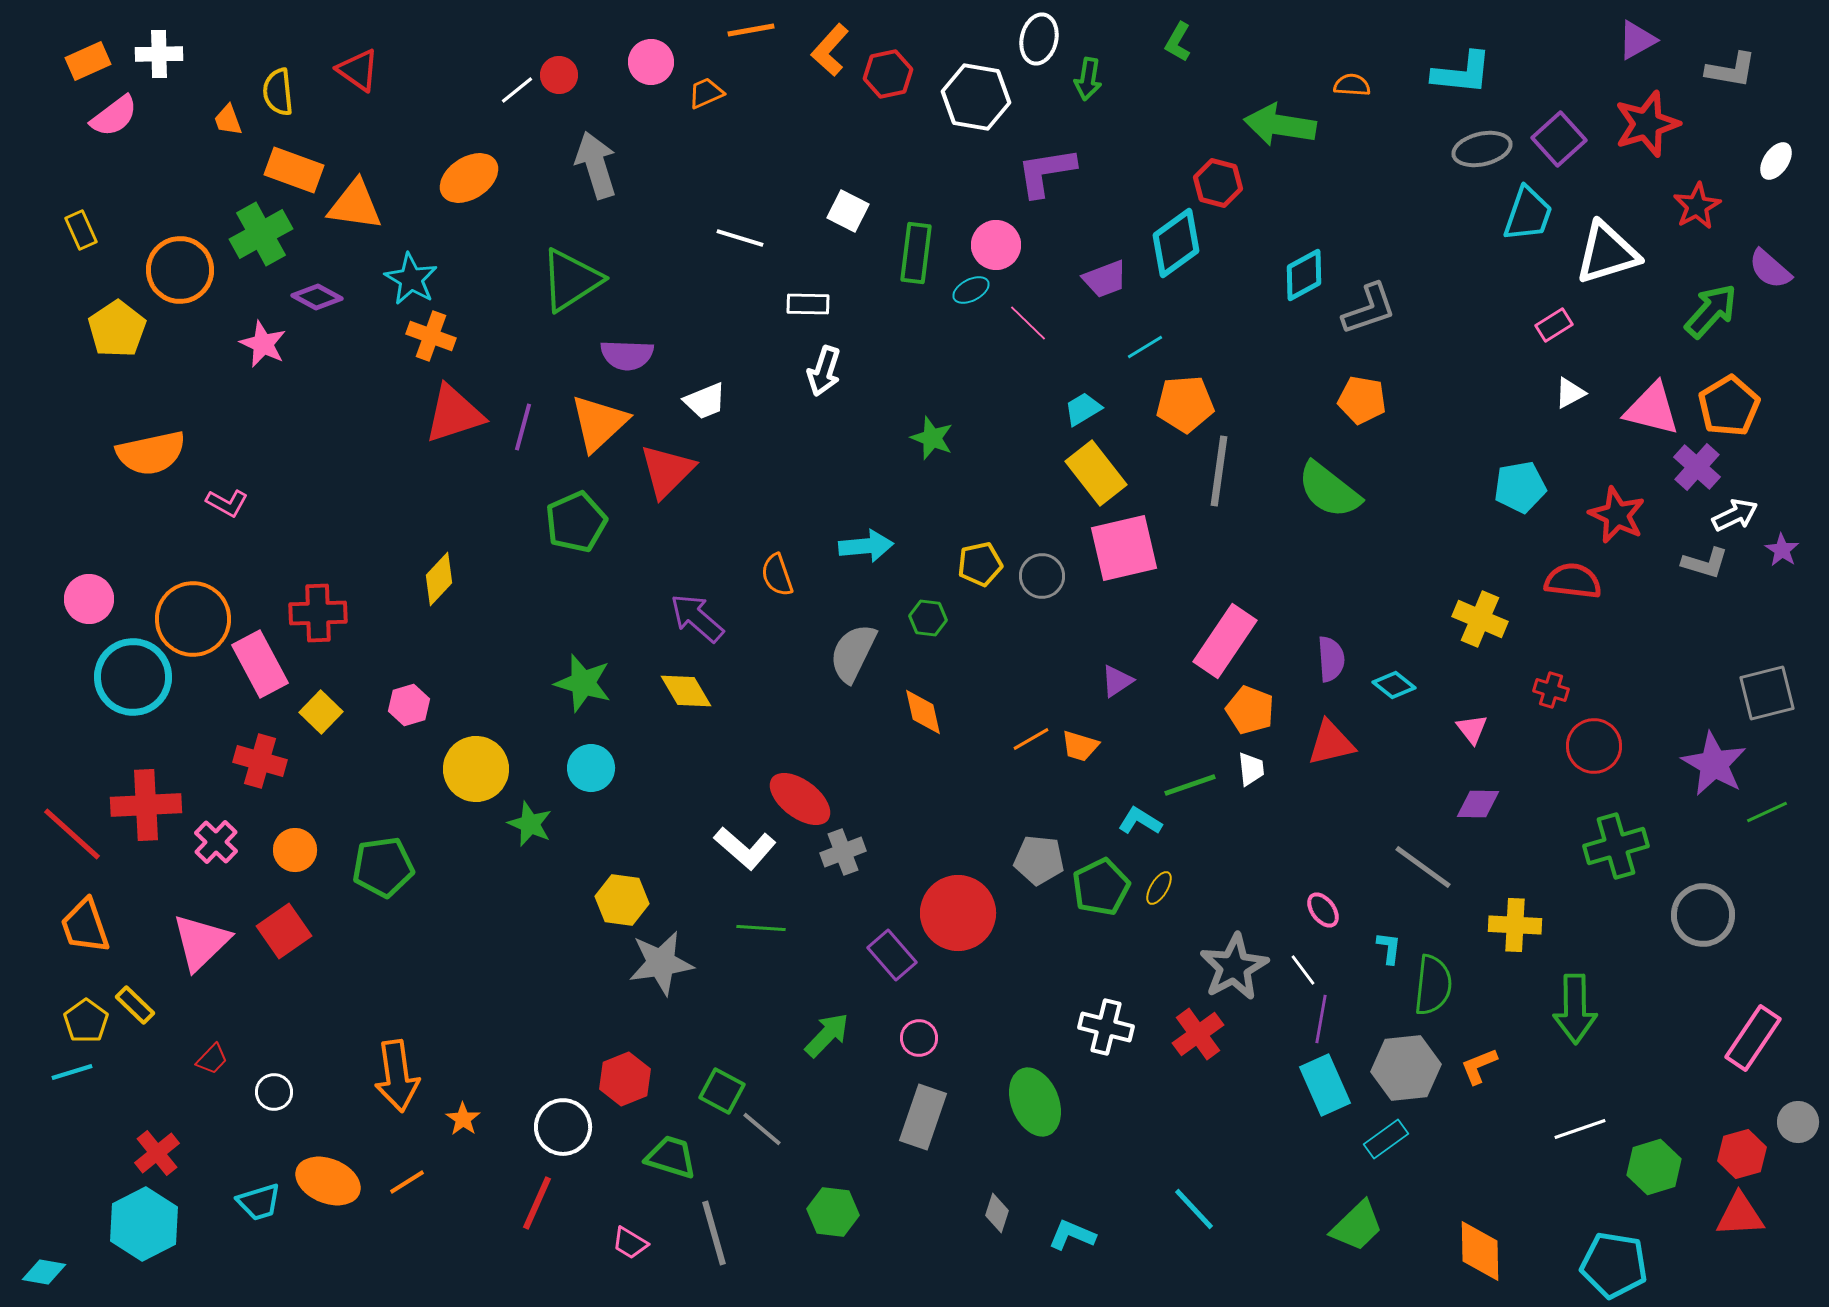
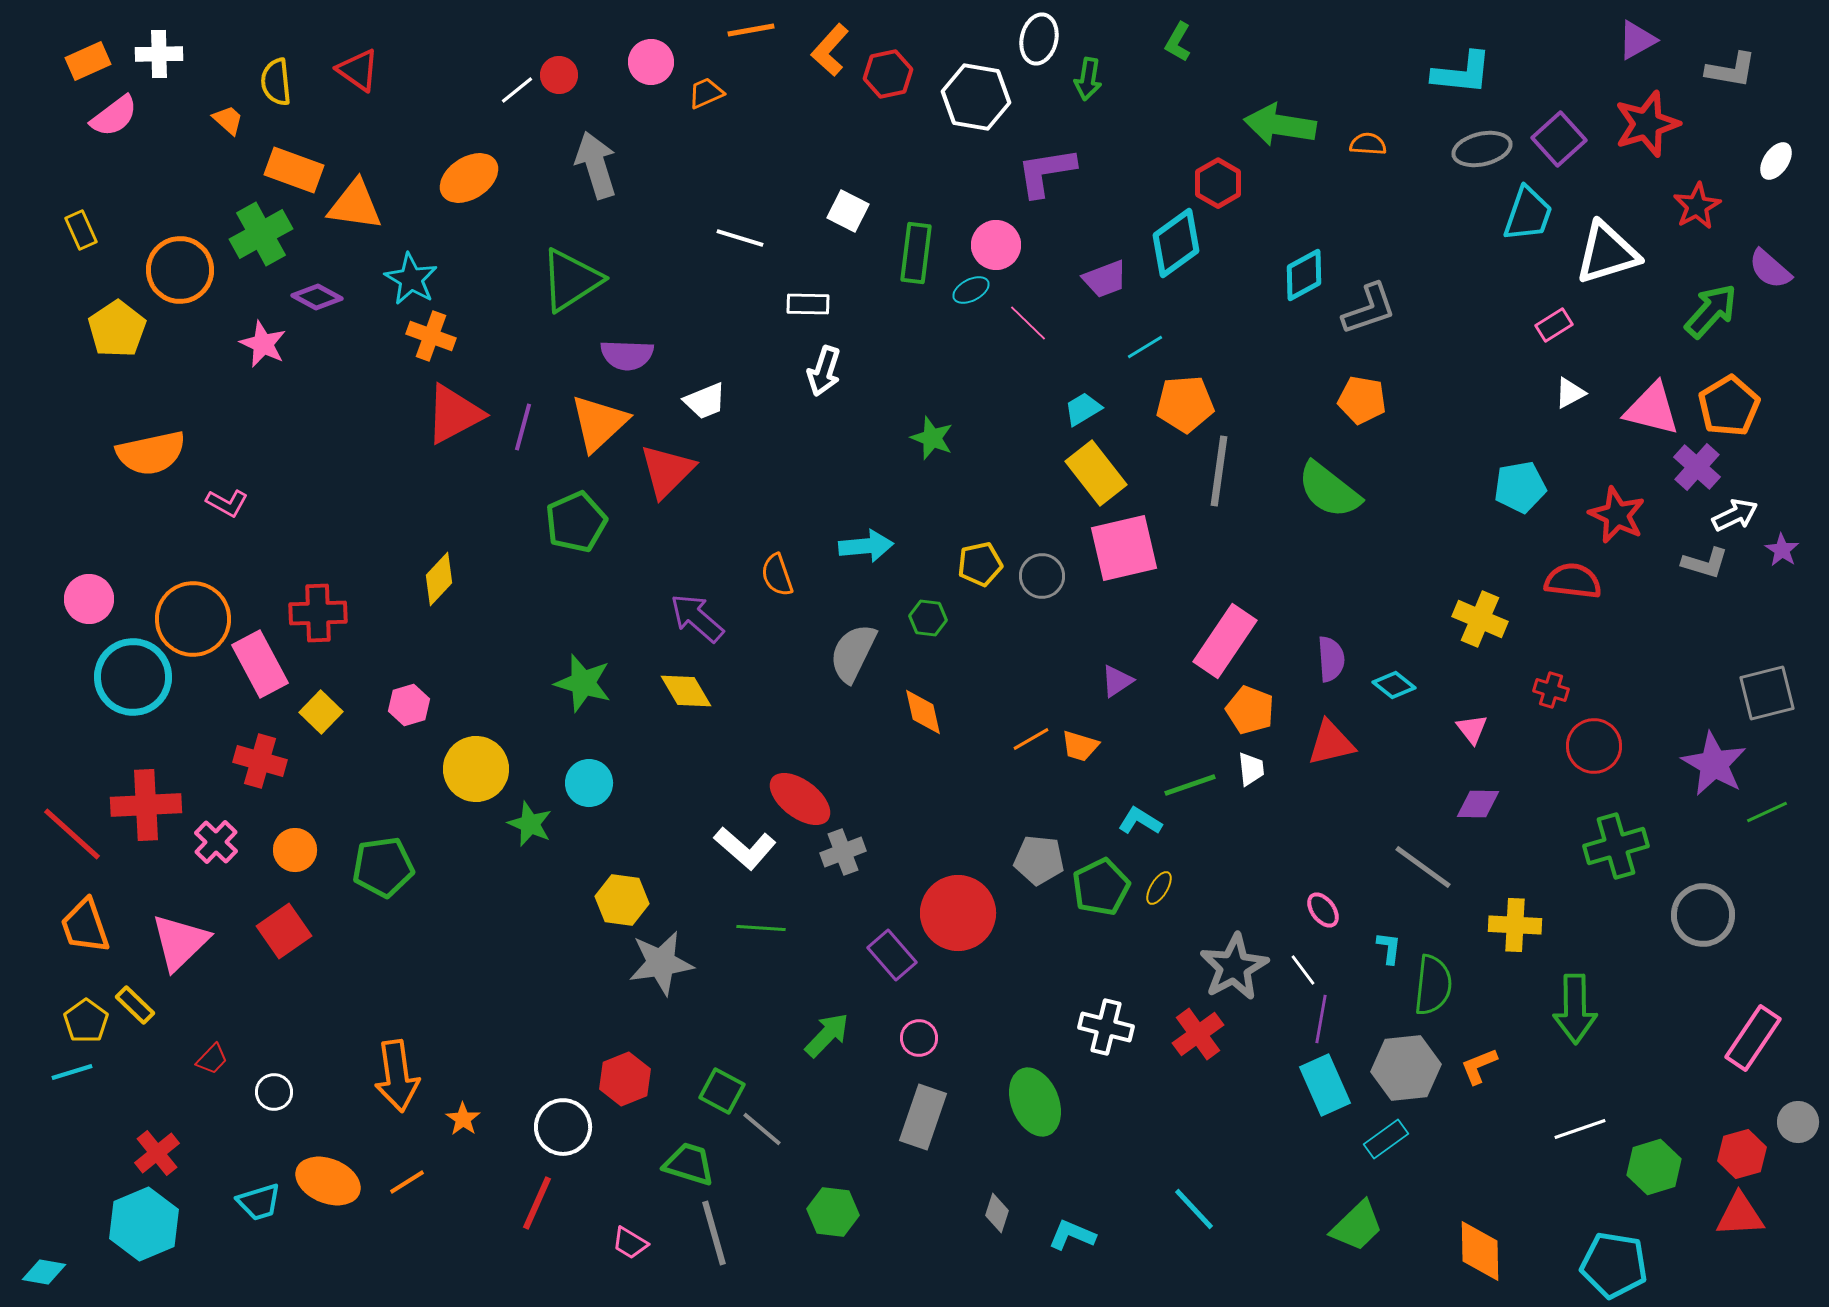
orange semicircle at (1352, 85): moved 16 px right, 59 px down
yellow semicircle at (278, 92): moved 2 px left, 10 px up
orange trapezoid at (228, 120): rotated 152 degrees clockwise
red hexagon at (1218, 183): rotated 15 degrees clockwise
red triangle at (454, 414): rotated 10 degrees counterclockwise
cyan circle at (591, 768): moved 2 px left, 15 px down
pink triangle at (201, 942): moved 21 px left
green trapezoid at (671, 1157): moved 18 px right, 7 px down
cyan hexagon at (144, 1224): rotated 4 degrees clockwise
